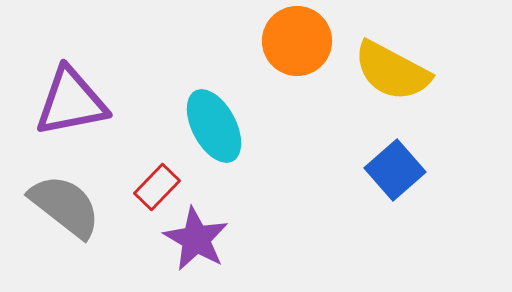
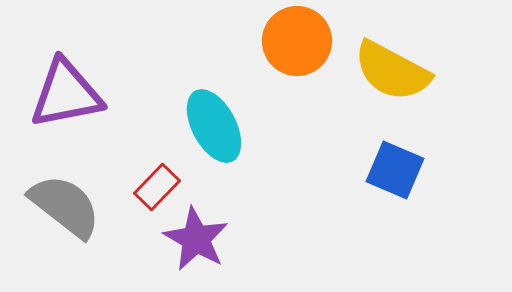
purple triangle: moved 5 px left, 8 px up
blue square: rotated 26 degrees counterclockwise
